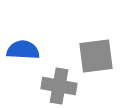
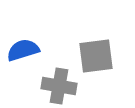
blue semicircle: rotated 20 degrees counterclockwise
